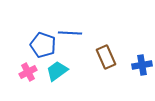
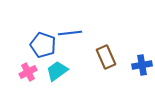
blue line: rotated 10 degrees counterclockwise
